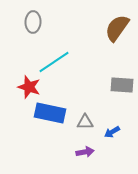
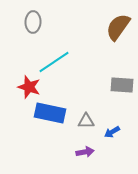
brown semicircle: moved 1 px right, 1 px up
gray triangle: moved 1 px right, 1 px up
